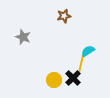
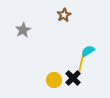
brown star: moved 1 px up; rotated 16 degrees counterclockwise
gray star: moved 7 px up; rotated 21 degrees clockwise
